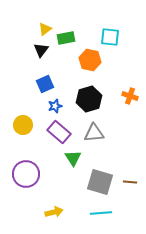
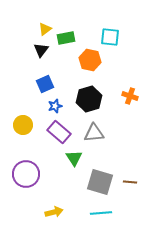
green triangle: moved 1 px right
